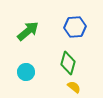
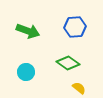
green arrow: rotated 60 degrees clockwise
green diamond: rotated 70 degrees counterclockwise
yellow semicircle: moved 5 px right, 1 px down
